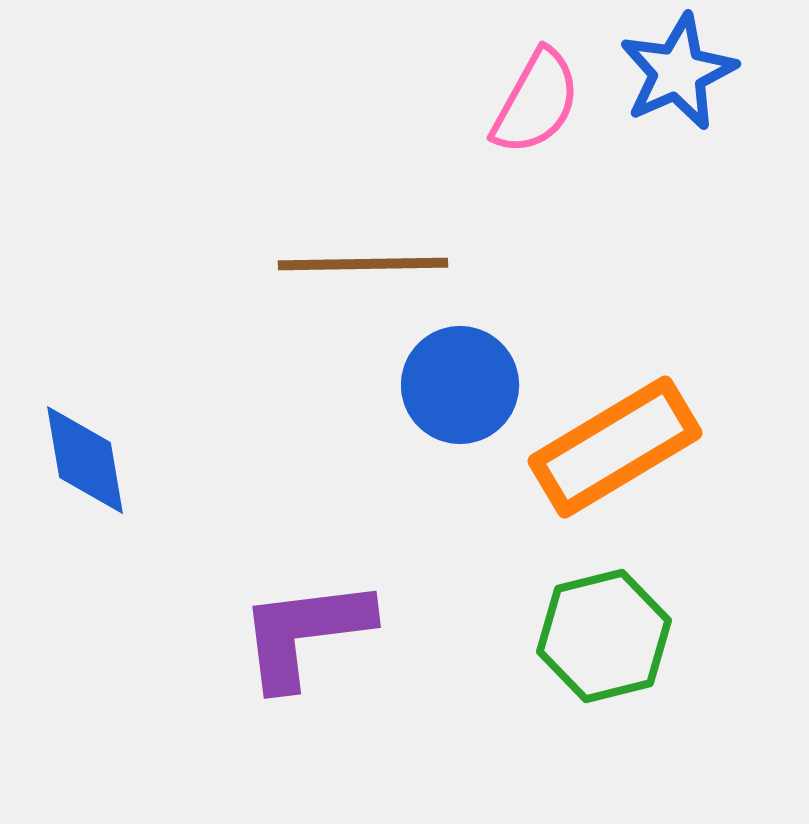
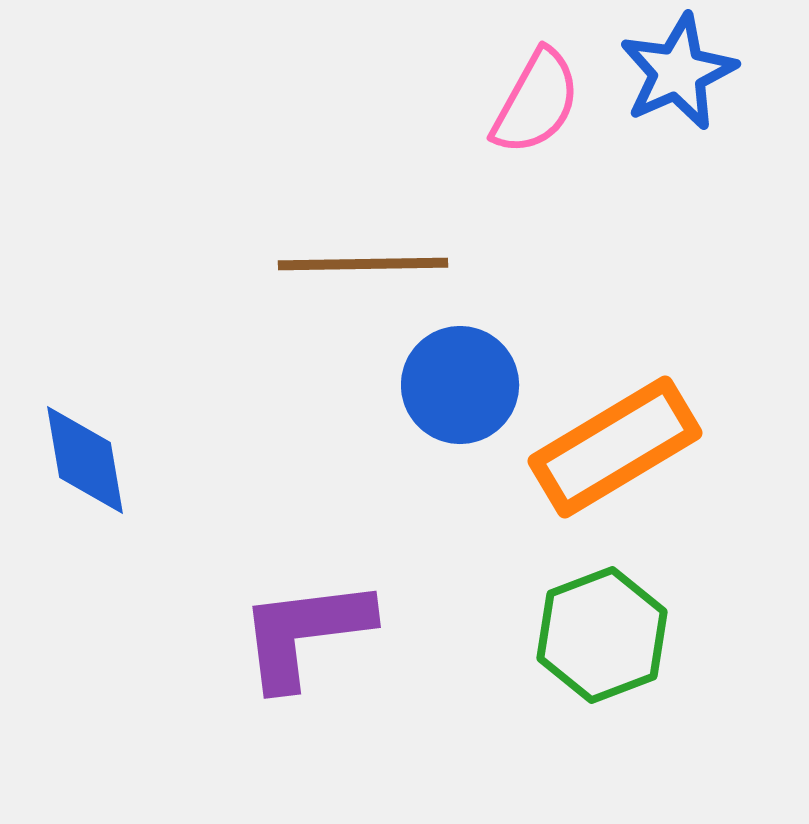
green hexagon: moved 2 px left, 1 px up; rotated 7 degrees counterclockwise
